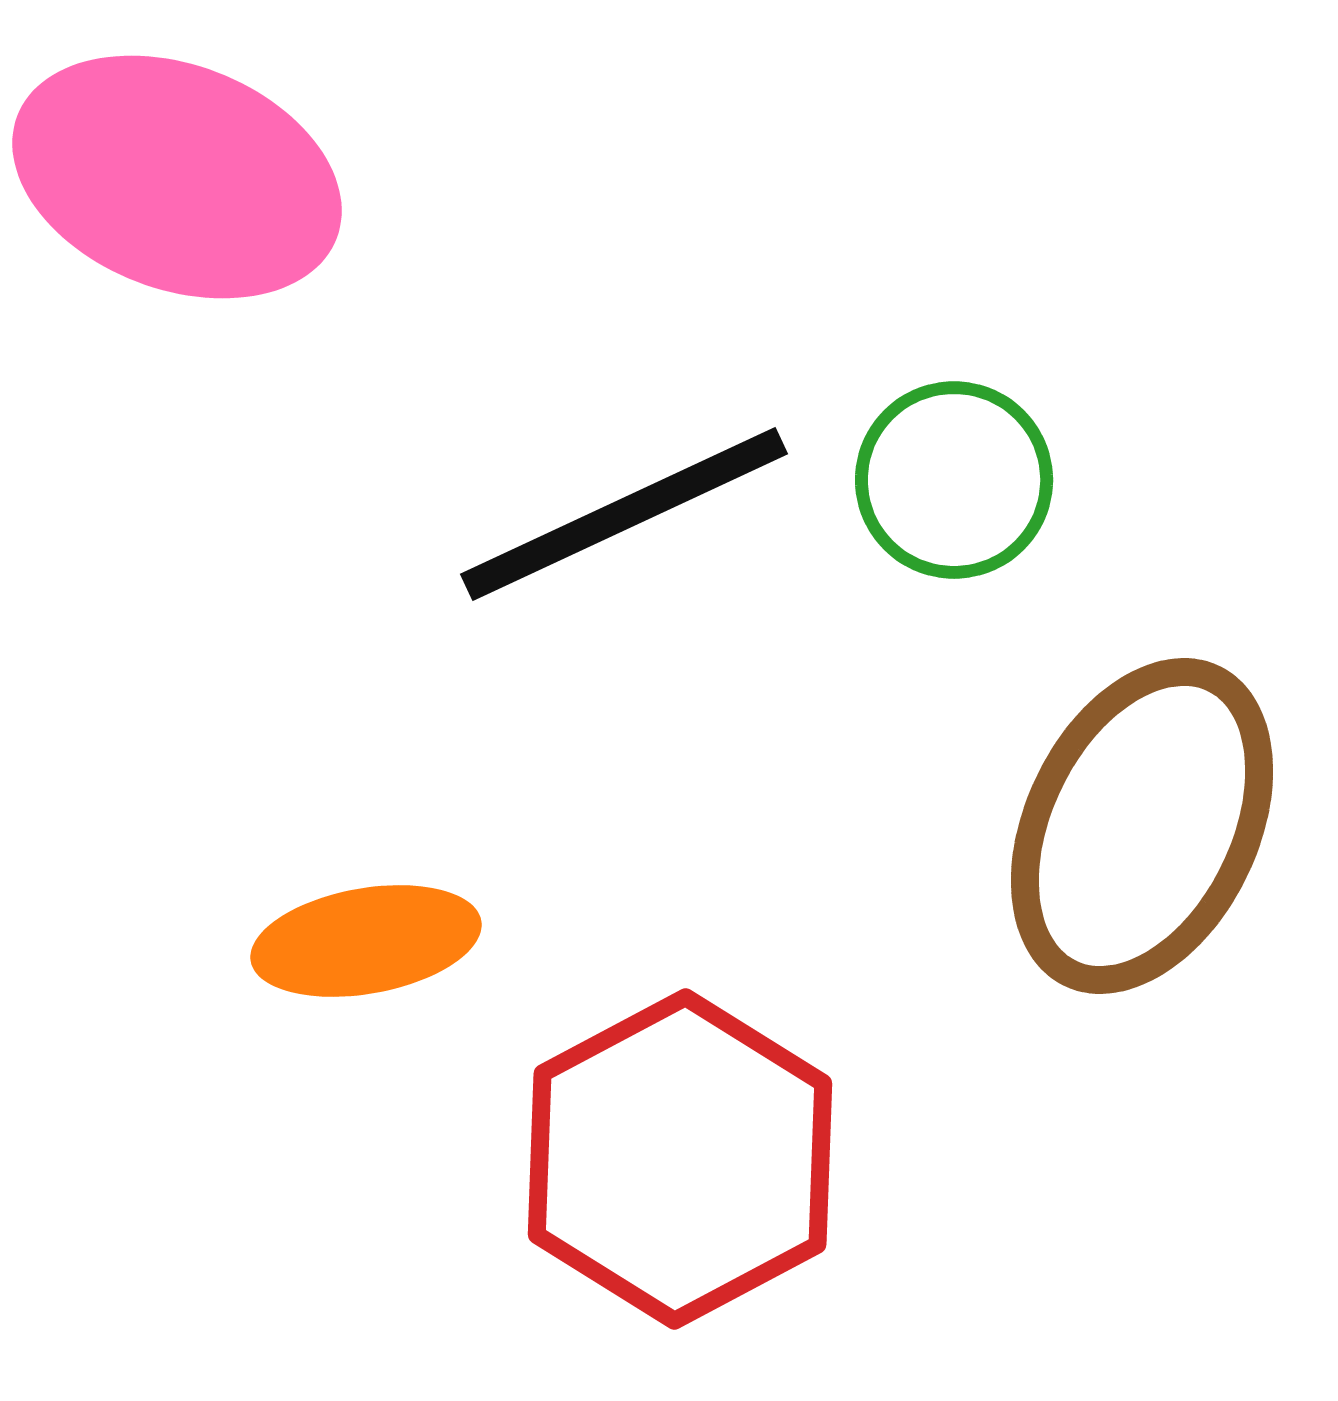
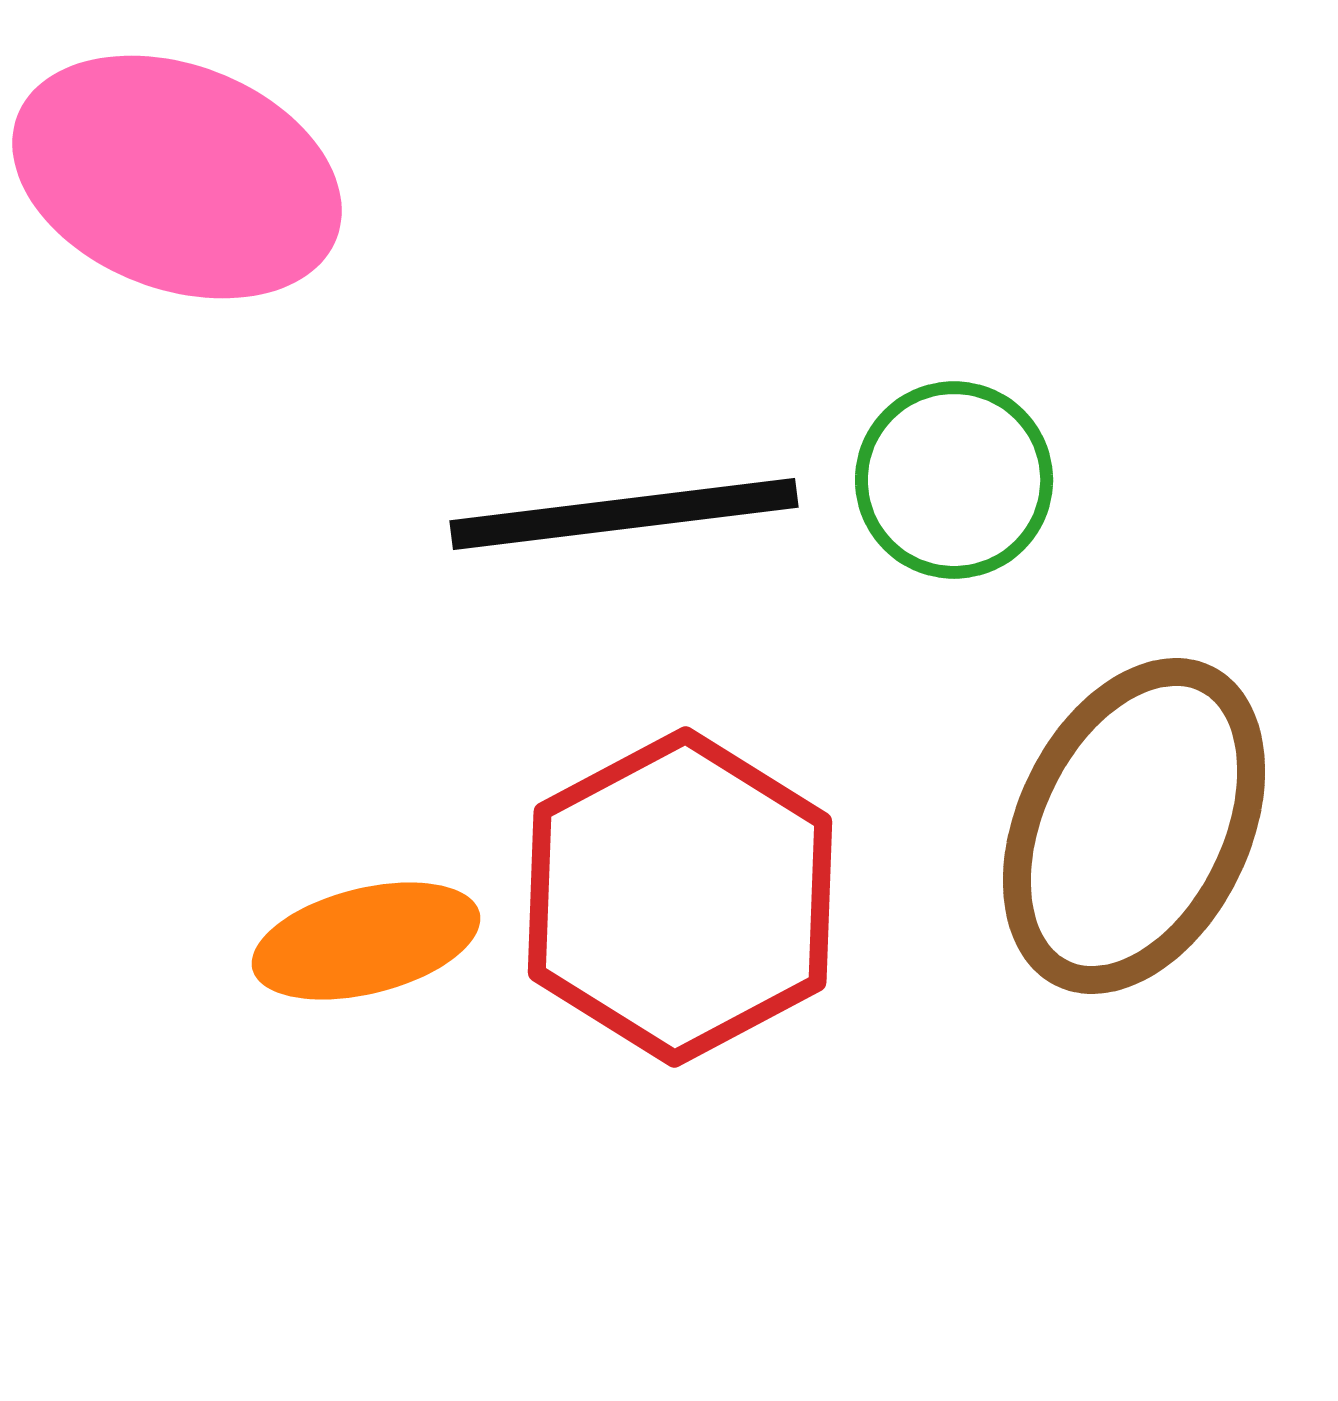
black line: rotated 18 degrees clockwise
brown ellipse: moved 8 px left
orange ellipse: rotated 4 degrees counterclockwise
red hexagon: moved 262 px up
